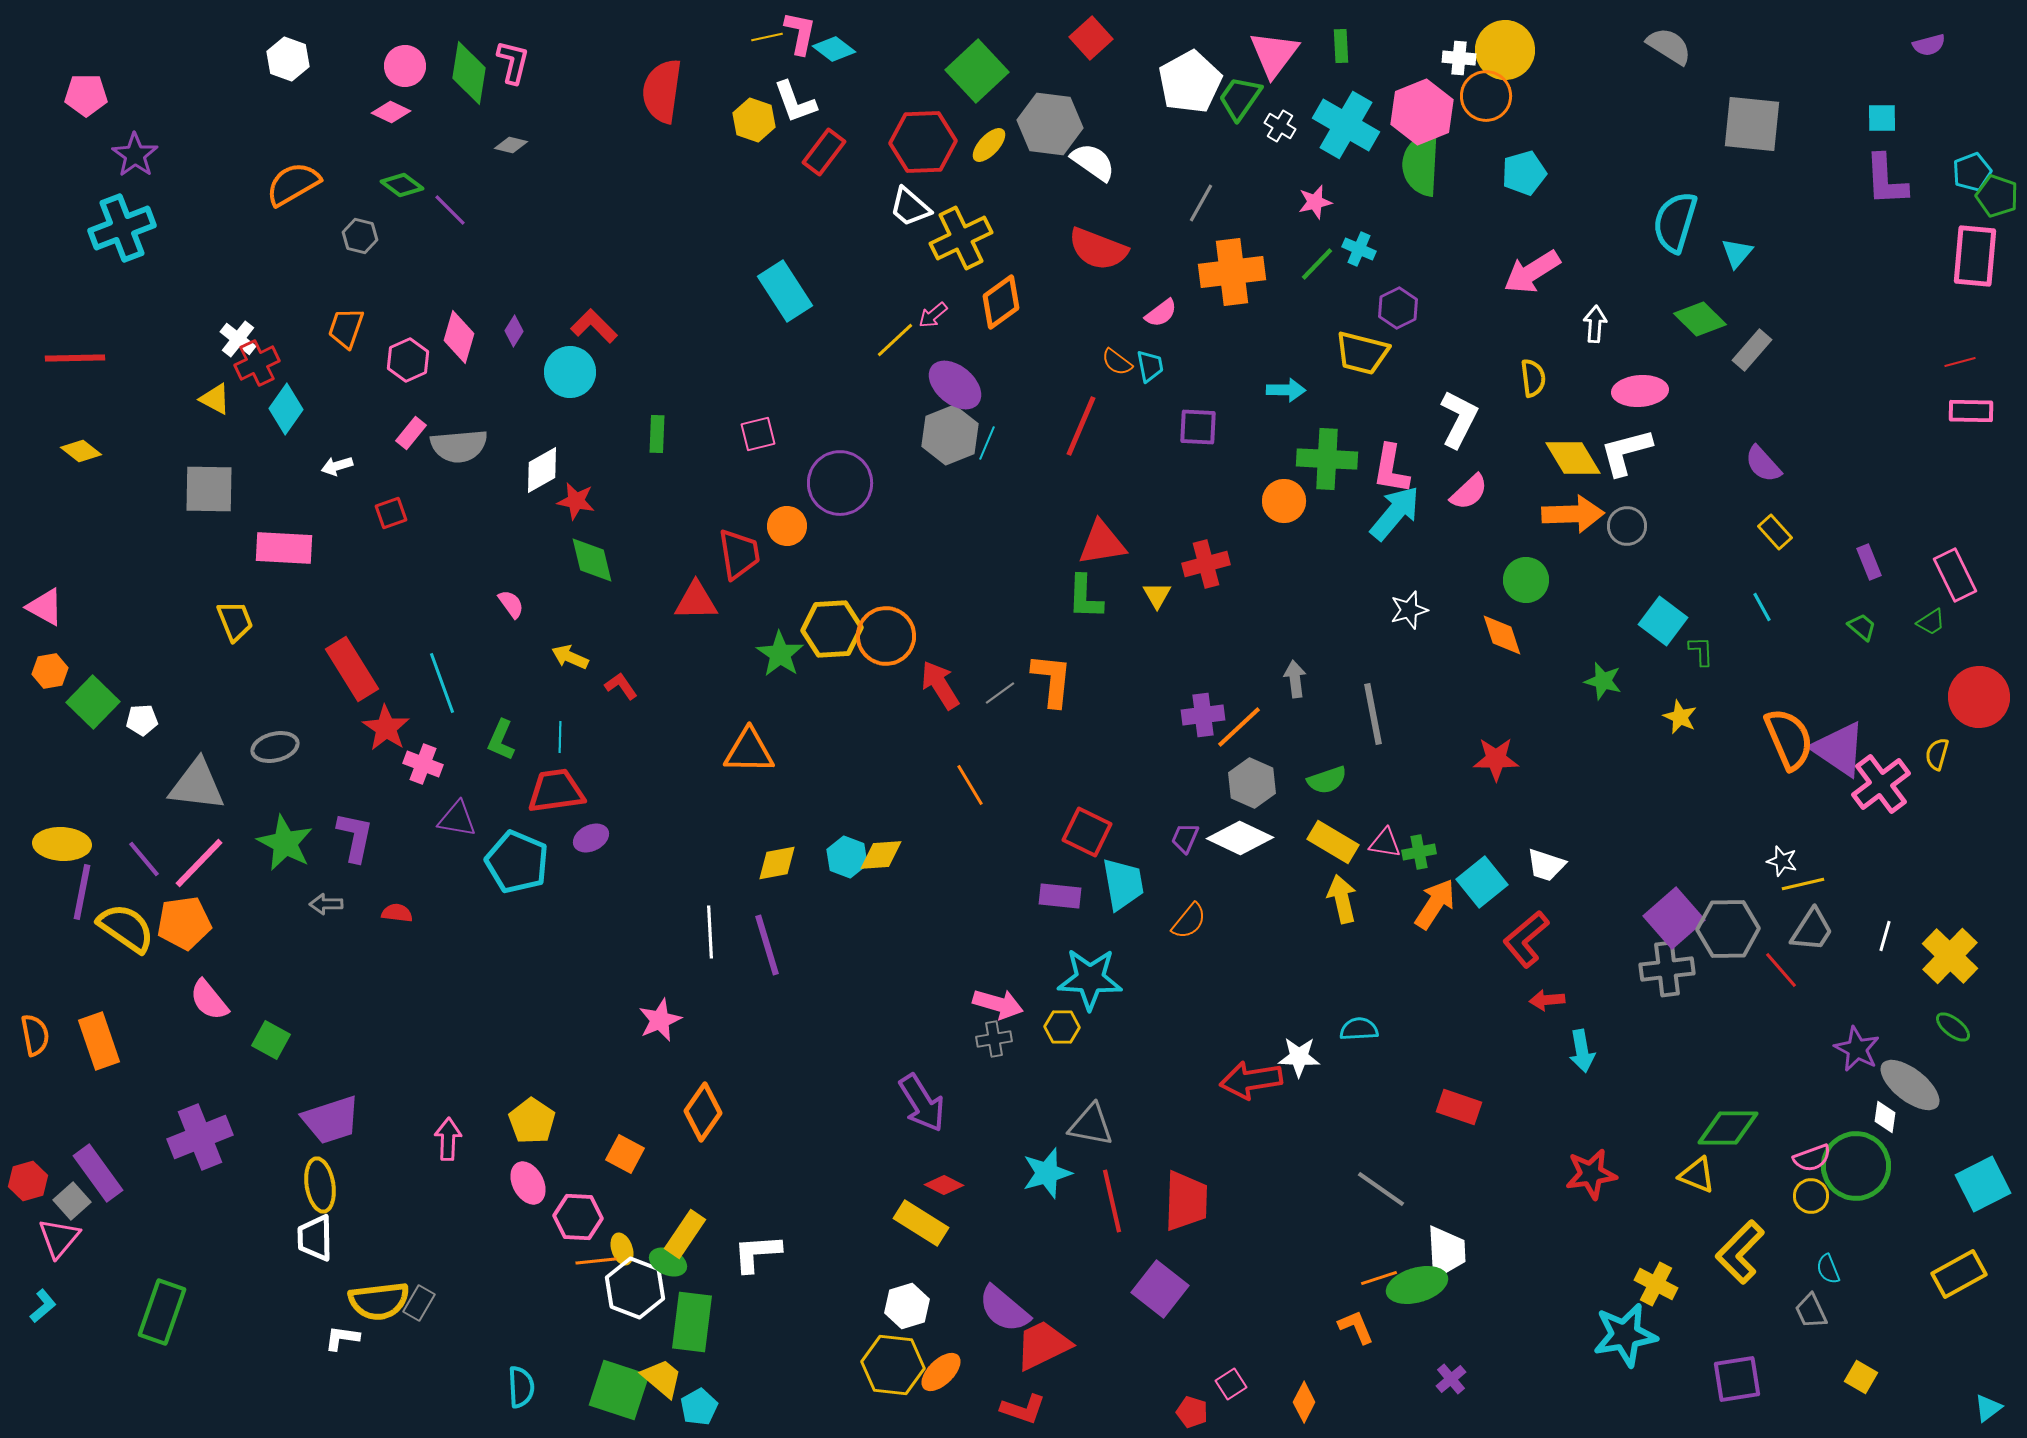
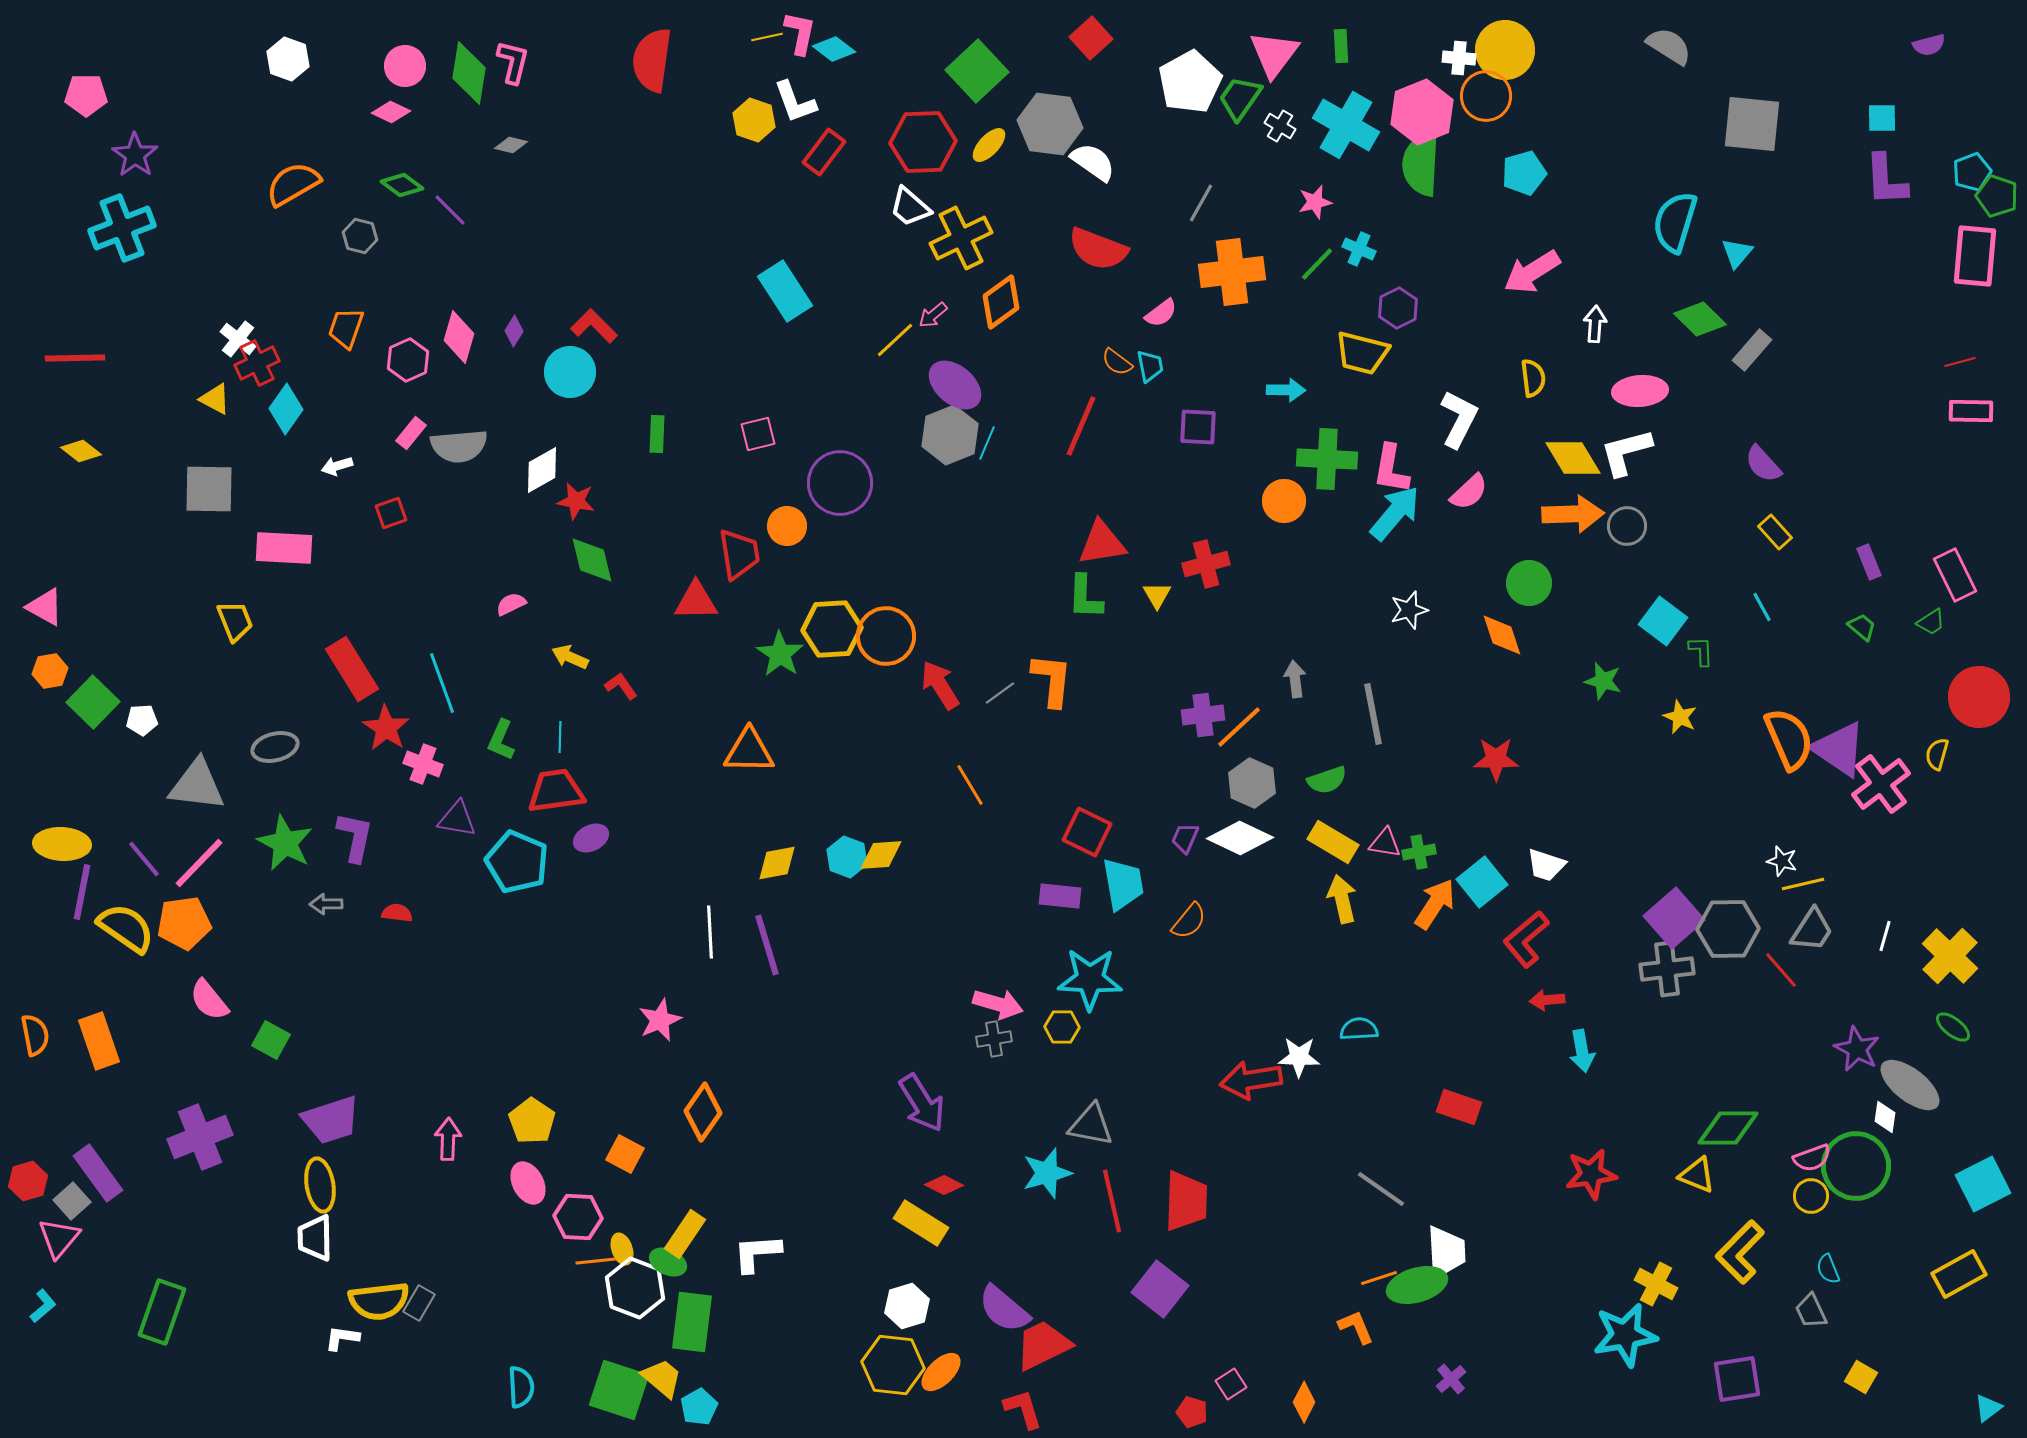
red semicircle at (662, 91): moved 10 px left, 31 px up
green circle at (1526, 580): moved 3 px right, 3 px down
pink semicircle at (511, 604): rotated 80 degrees counterclockwise
red L-shape at (1023, 1409): rotated 126 degrees counterclockwise
